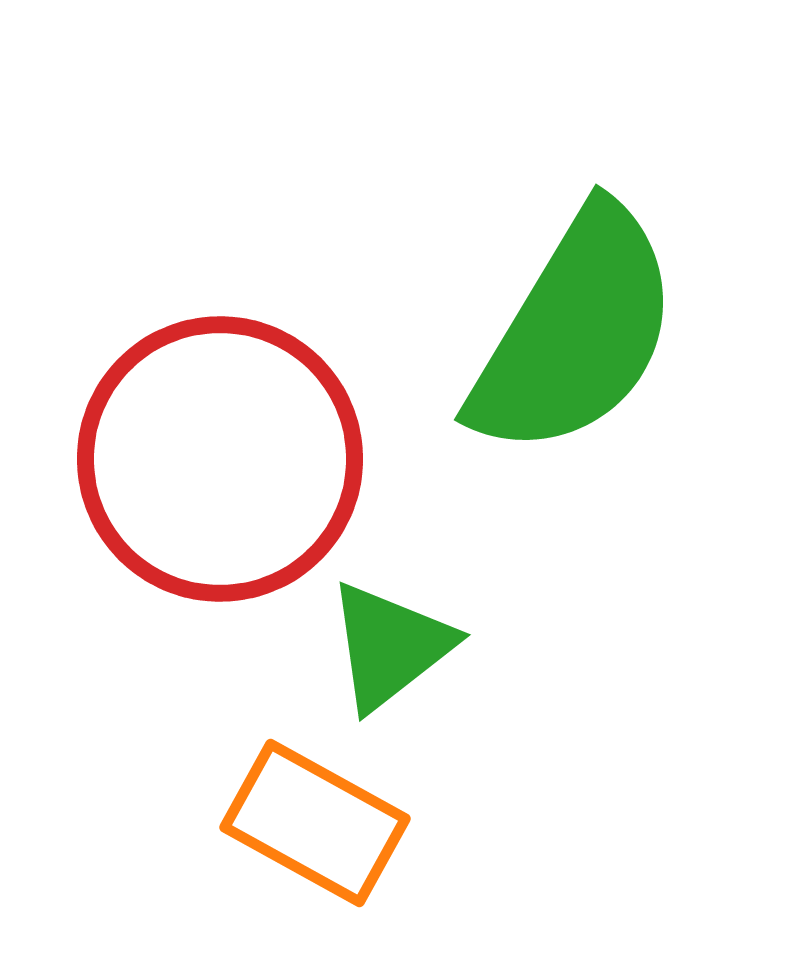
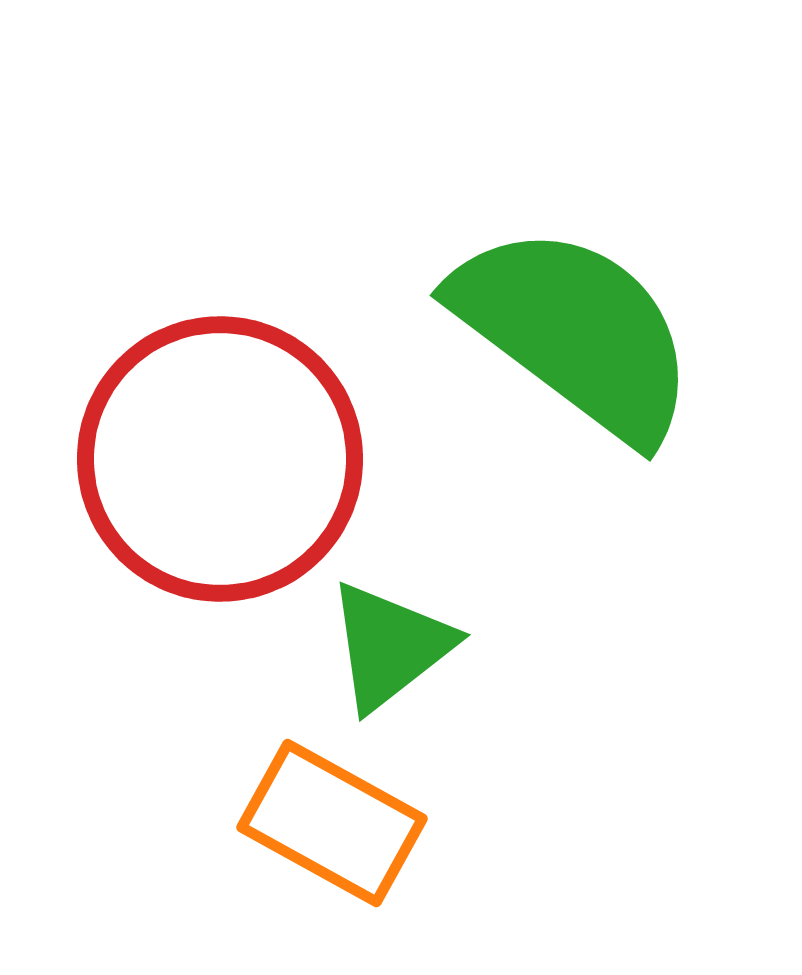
green semicircle: rotated 84 degrees counterclockwise
orange rectangle: moved 17 px right
